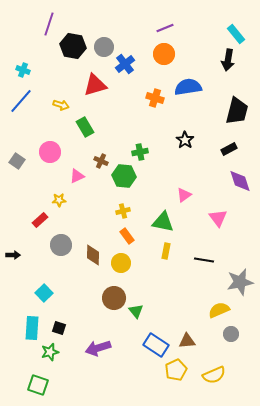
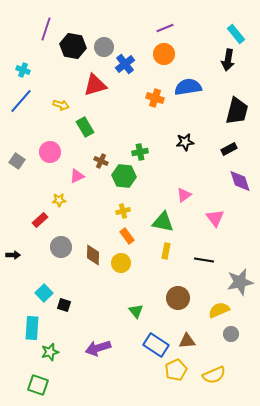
purple line at (49, 24): moved 3 px left, 5 px down
black star at (185, 140): moved 2 px down; rotated 30 degrees clockwise
pink triangle at (218, 218): moved 3 px left
gray circle at (61, 245): moved 2 px down
brown circle at (114, 298): moved 64 px right
black square at (59, 328): moved 5 px right, 23 px up
